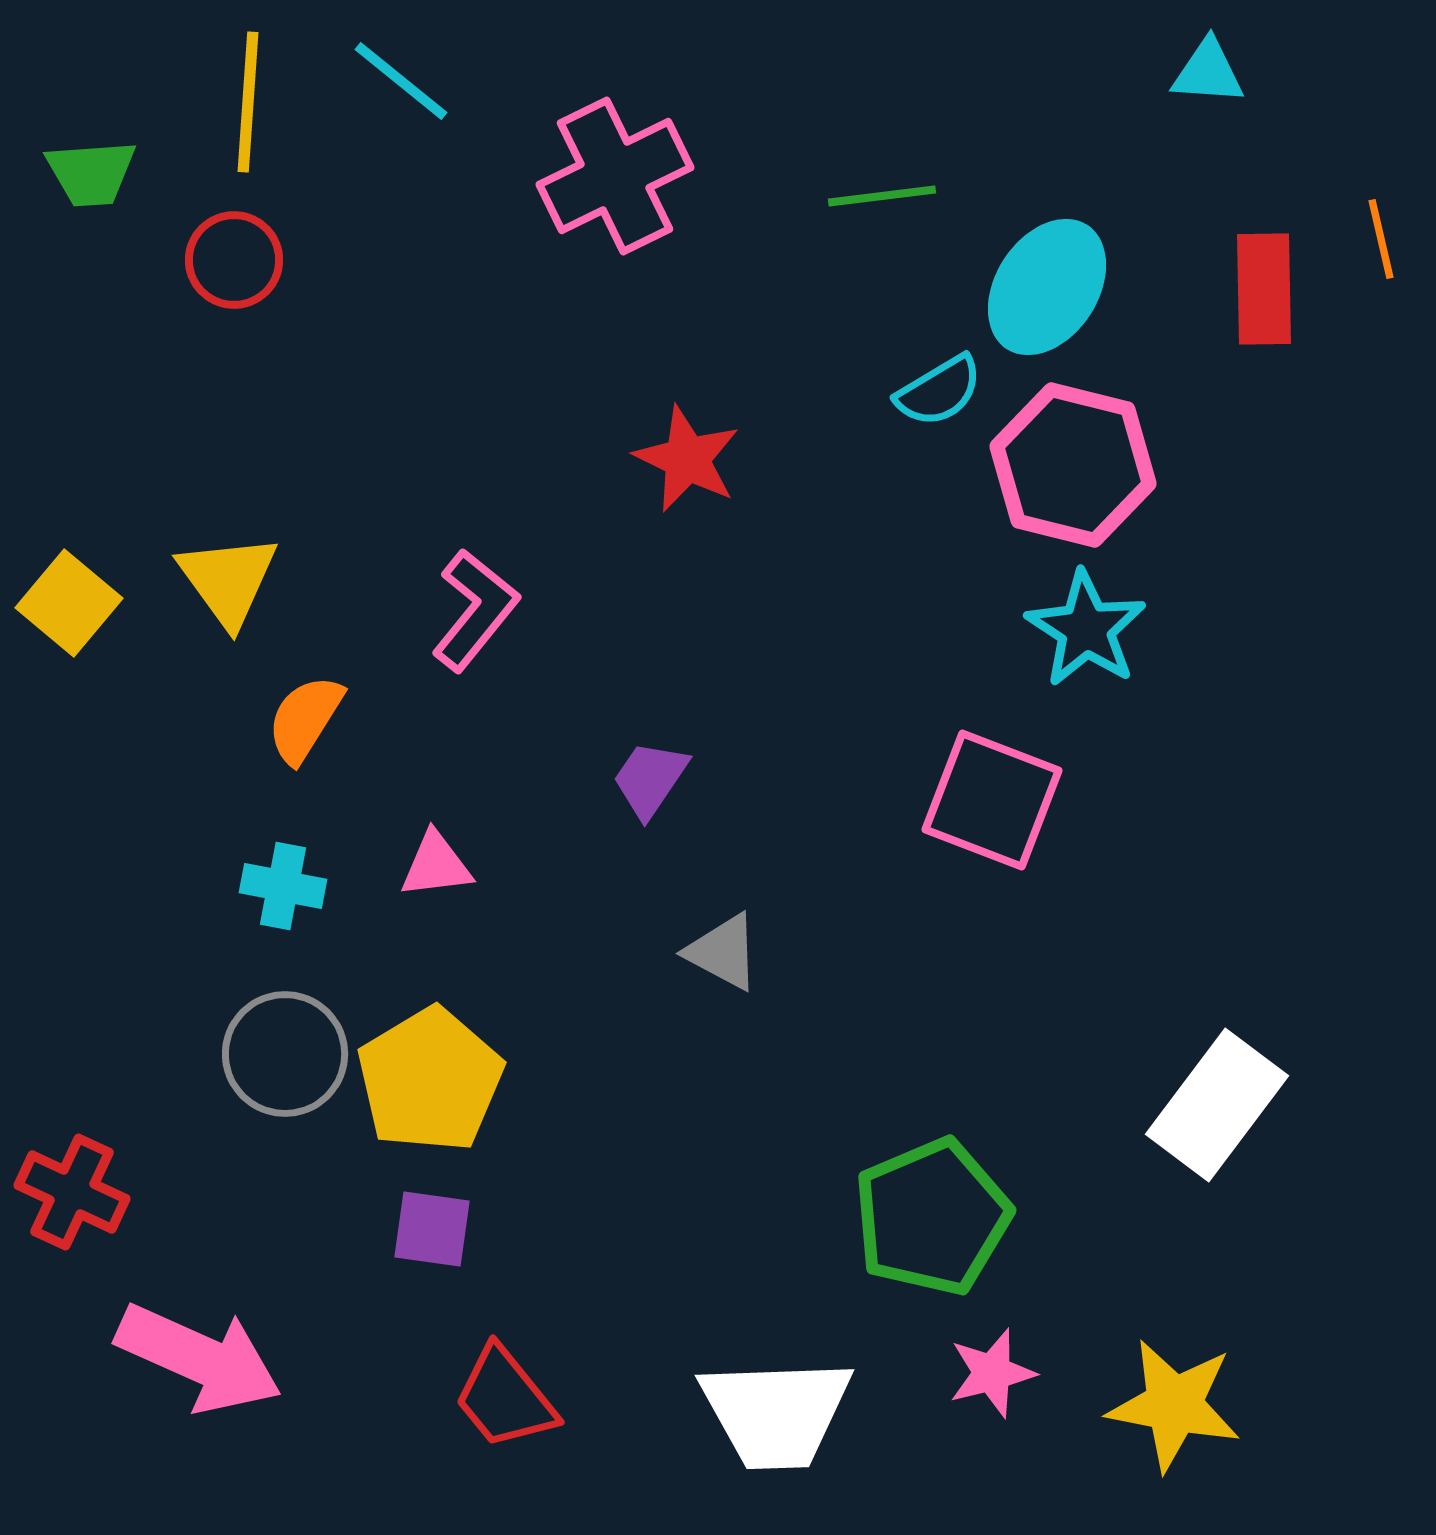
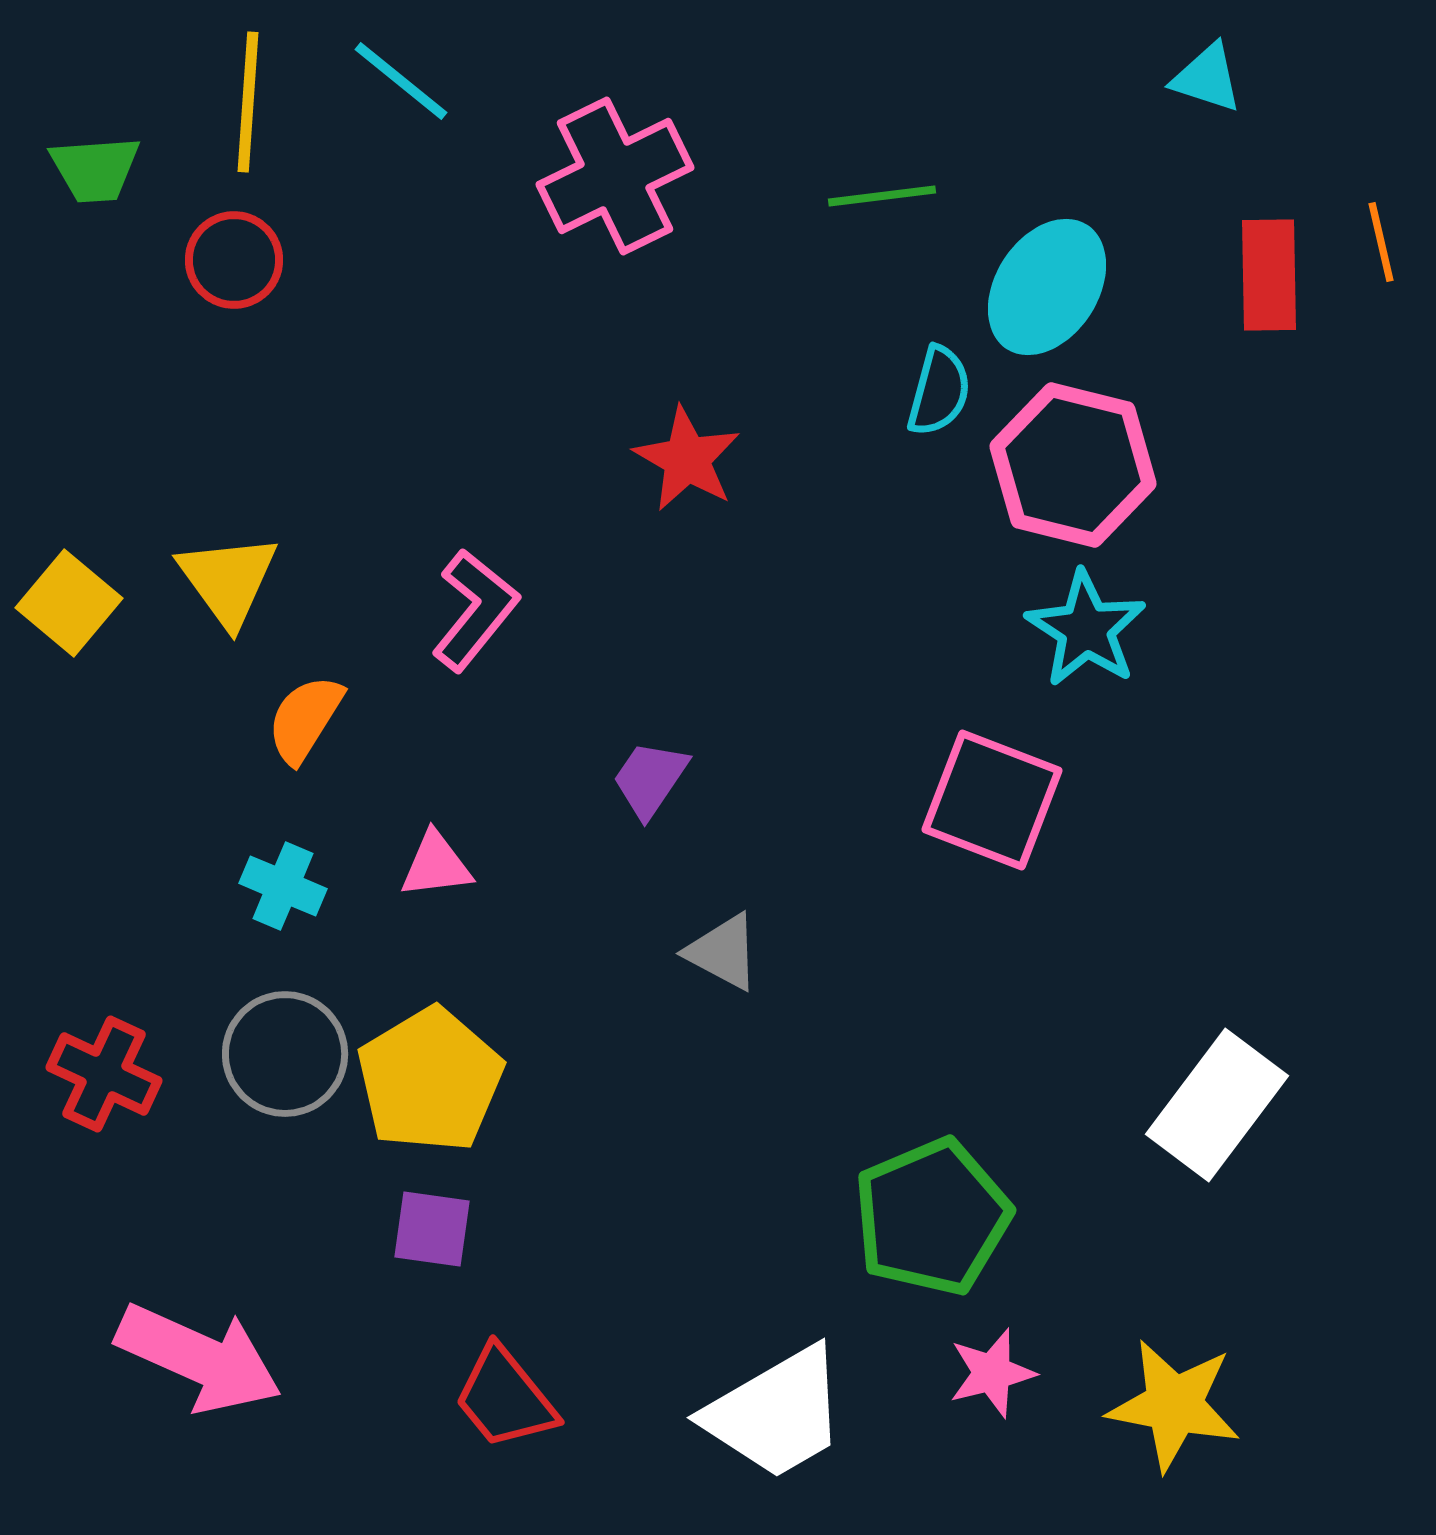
cyan triangle: moved 1 px left, 6 px down; rotated 14 degrees clockwise
green trapezoid: moved 4 px right, 4 px up
orange line: moved 3 px down
red rectangle: moved 5 px right, 14 px up
cyan semicircle: rotated 44 degrees counterclockwise
red star: rotated 4 degrees clockwise
cyan cross: rotated 12 degrees clockwise
red cross: moved 32 px right, 118 px up
white trapezoid: rotated 28 degrees counterclockwise
